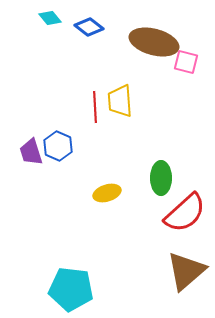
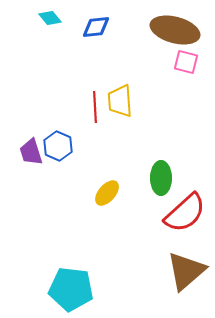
blue diamond: moved 7 px right; rotated 44 degrees counterclockwise
brown ellipse: moved 21 px right, 12 px up
yellow ellipse: rotated 32 degrees counterclockwise
